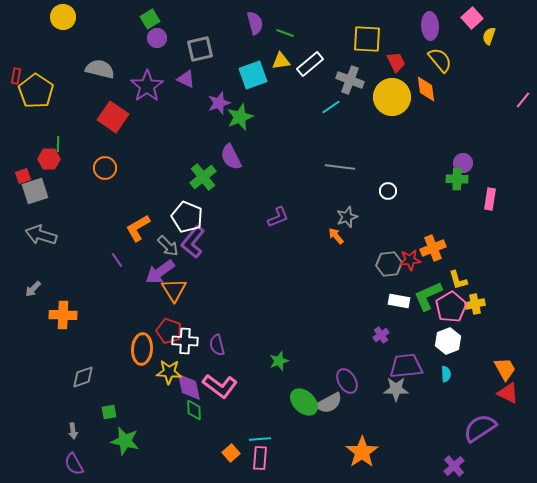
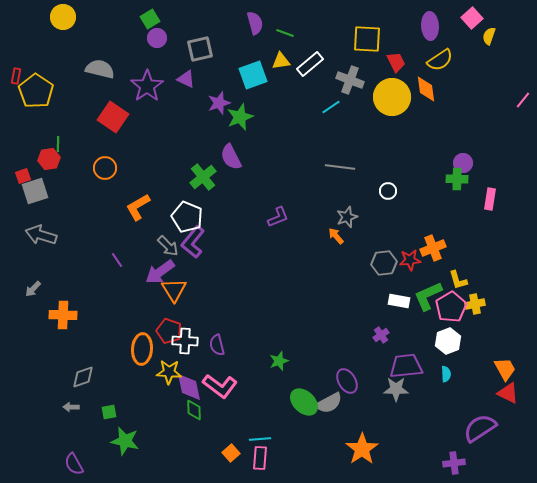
yellow semicircle at (440, 60): rotated 96 degrees clockwise
red hexagon at (49, 159): rotated 10 degrees counterclockwise
orange L-shape at (138, 228): moved 21 px up
gray hexagon at (389, 264): moved 5 px left, 1 px up
gray arrow at (73, 431): moved 2 px left, 24 px up; rotated 98 degrees clockwise
orange star at (362, 452): moved 3 px up
purple cross at (454, 466): moved 3 px up; rotated 35 degrees clockwise
